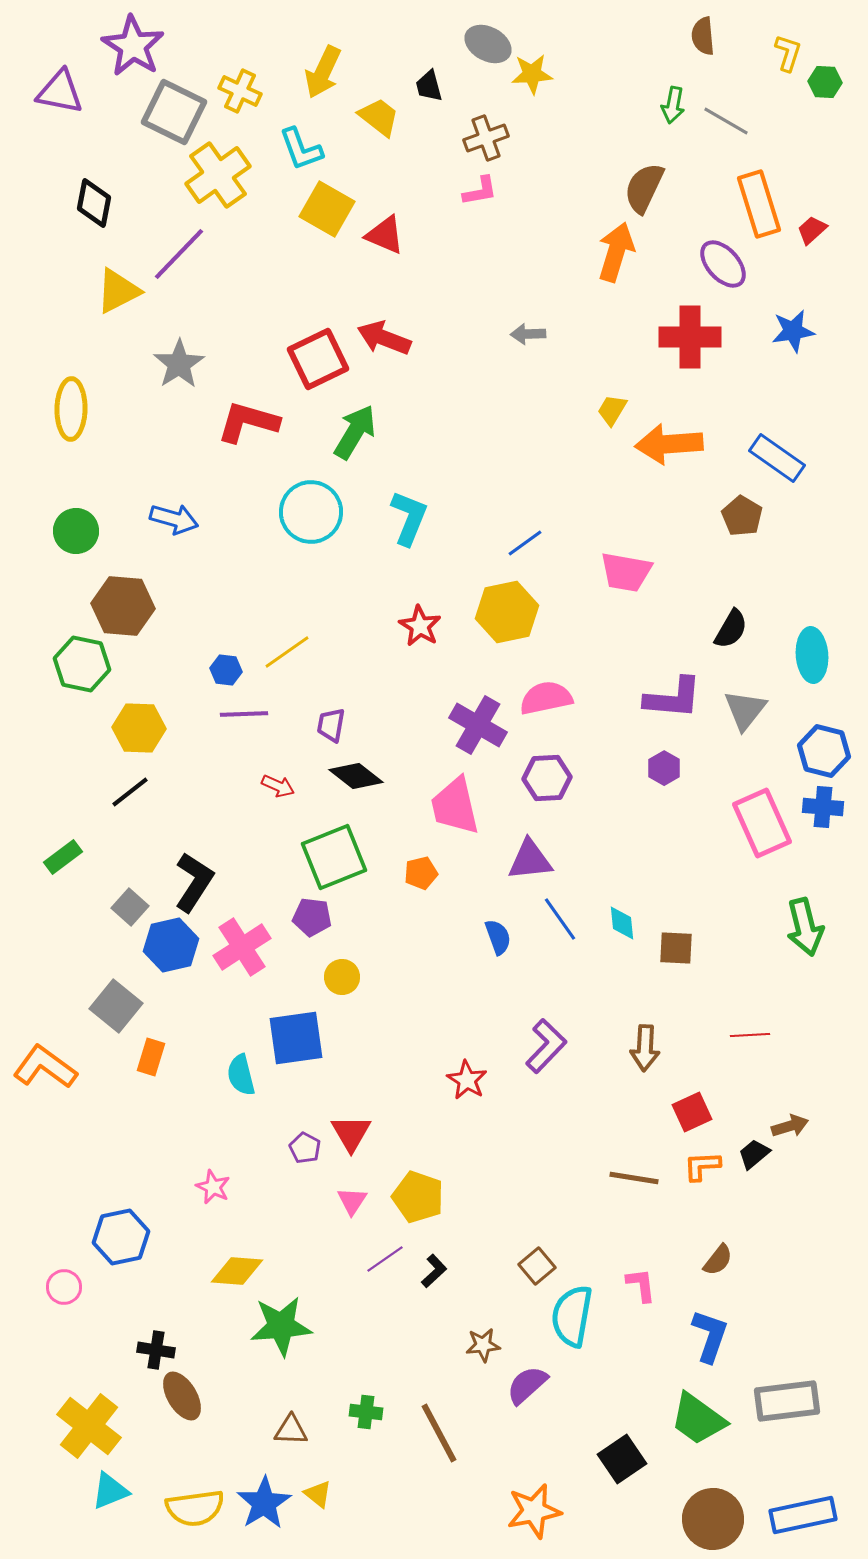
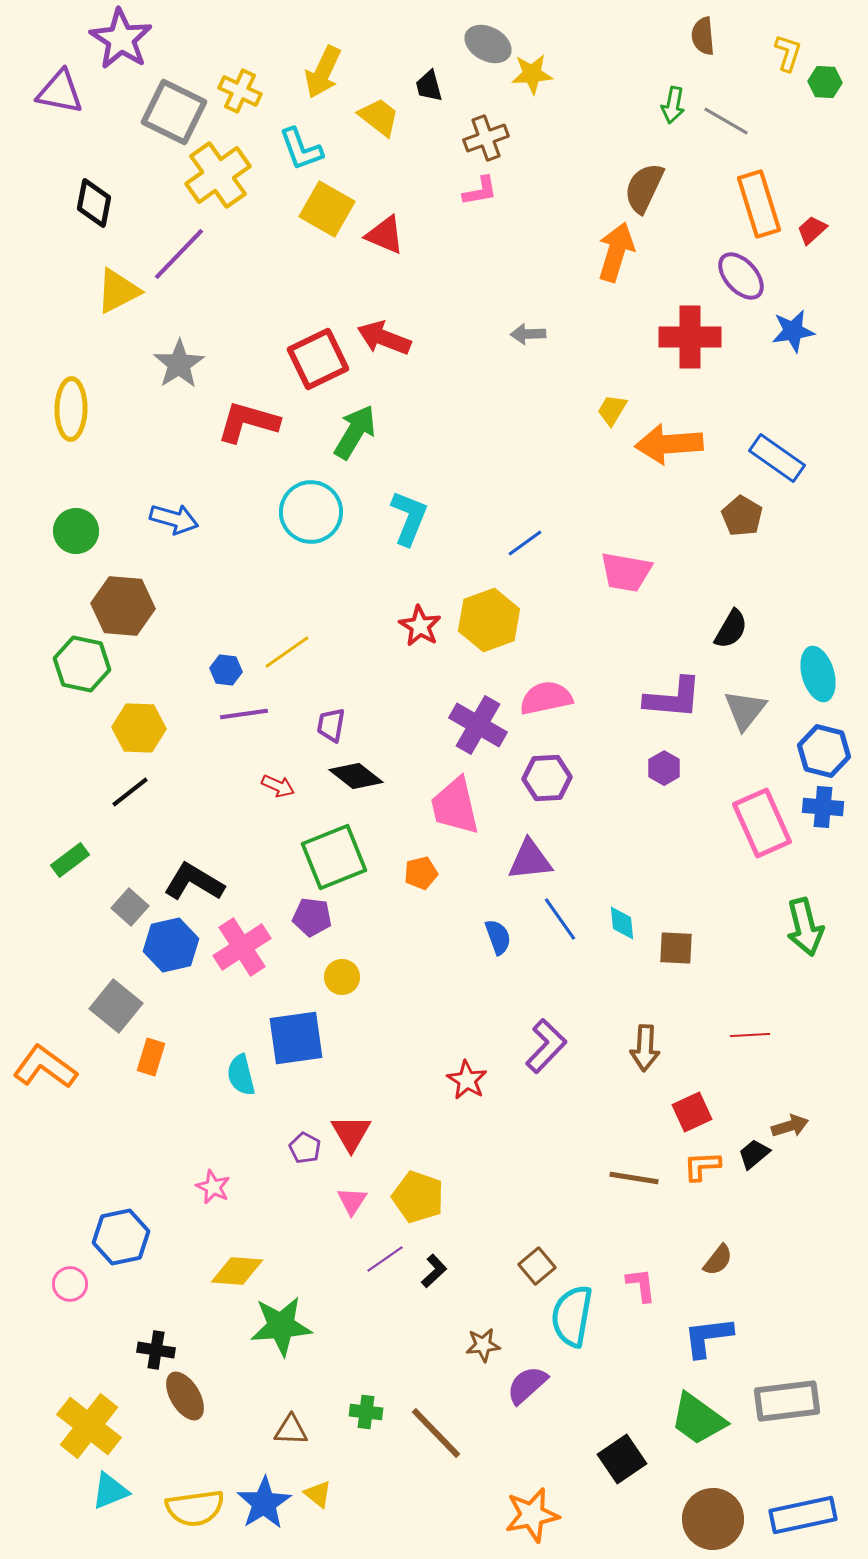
purple star at (133, 46): moved 12 px left, 7 px up
purple ellipse at (723, 264): moved 18 px right, 12 px down
yellow hexagon at (507, 612): moved 18 px left, 8 px down; rotated 8 degrees counterclockwise
cyan ellipse at (812, 655): moved 6 px right, 19 px down; rotated 12 degrees counterclockwise
purple line at (244, 714): rotated 6 degrees counterclockwise
green rectangle at (63, 857): moved 7 px right, 3 px down
black L-shape at (194, 882): rotated 92 degrees counterclockwise
pink circle at (64, 1287): moved 6 px right, 3 px up
blue L-shape at (710, 1336): moved 2 px left, 1 px down; rotated 116 degrees counterclockwise
brown ellipse at (182, 1396): moved 3 px right
brown line at (439, 1433): moved 3 px left; rotated 16 degrees counterclockwise
orange star at (534, 1511): moved 2 px left, 4 px down
